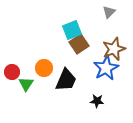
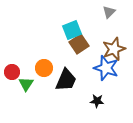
blue star: rotated 25 degrees counterclockwise
